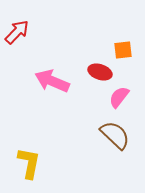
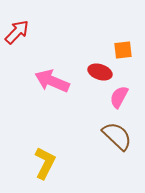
pink semicircle: rotated 10 degrees counterclockwise
brown semicircle: moved 2 px right, 1 px down
yellow L-shape: moved 16 px right; rotated 16 degrees clockwise
